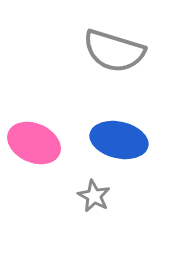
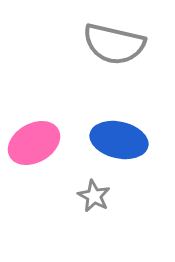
gray semicircle: moved 7 px up; rotated 4 degrees counterclockwise
pink ellipse: rotated 54 degrees counterclockwise
